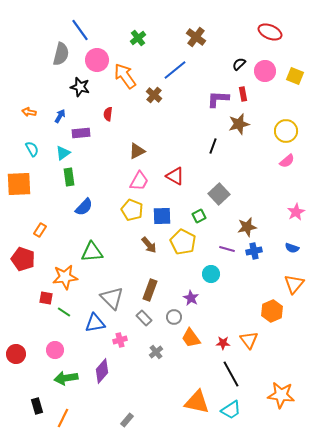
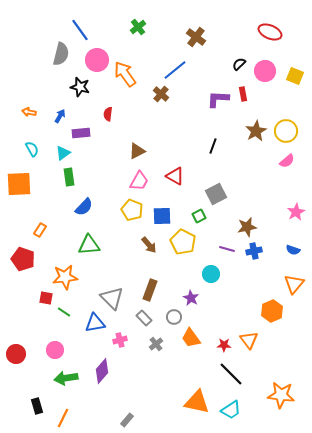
green cross at (138, 38): moved 11 px up
orange arrow at (125, 76): moved 2 px up
brown cross at (154, 95): moved 7 px right, 1 px up
brown star at (239, 124): moved 17 px right, 7 px down; rotated 15 degrees counterclockwise
gray square at (219, 194): moved 3 px left; rotated 15 degrees clockwise
blue semicircle at (292, 248): moved 1 px right, 2 px down
green triangle at (92, 252): moved 3 px left, 7 px up
red star at (223, 343): moved 1 px right, 2 px down
gray cross at (156, 352): moved 8 px up
black line at (231, 374): rotated 16 degrees counterclockwise
